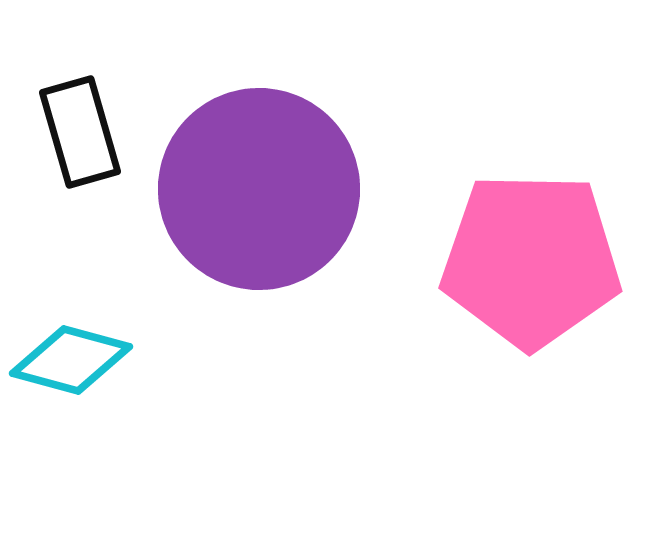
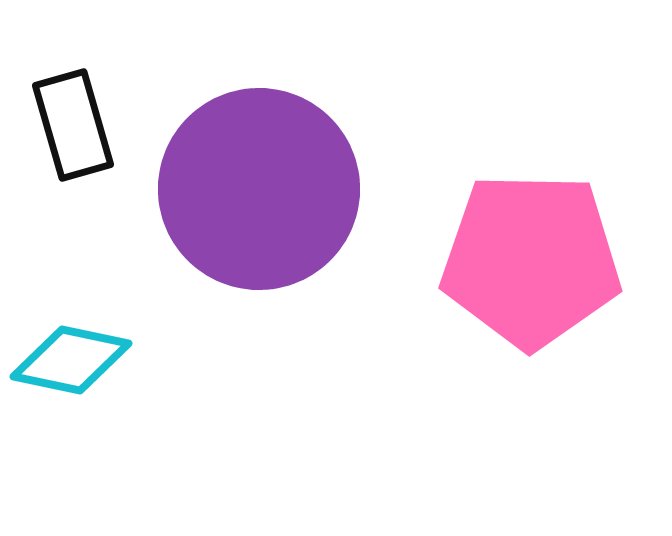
black rectangle: moved 7 px left, 7 px up
cyan diamond: rotated 3 degrees counterclockwise
